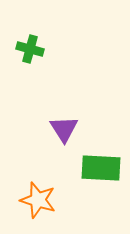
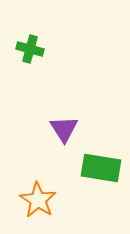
green rectangle: rotated 6 degrees clockwise
orange star: rotated 15 degrees clockwise
